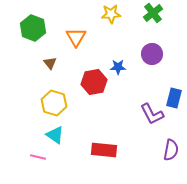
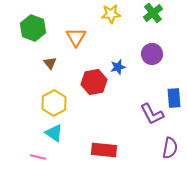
blue star: rotated 14 degrees counterclockwise
blue rectangle: rotated 18 degrees counterclockwise
yellow hexagon: rotated 15 degrees clockwise
cyan triangle: moved 1 px left, 2 px up
purple semicircle: moved 1 px left, 2 px up
